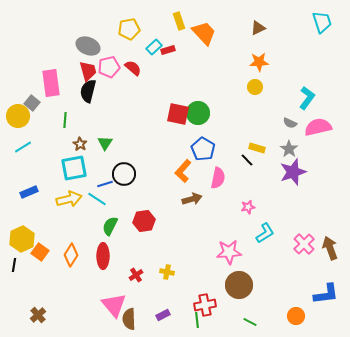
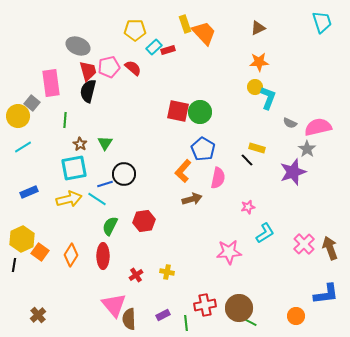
yellow rectangle at (179, 21): moved 6 px right, 3 px down
yellow pentagon at (129, 29): moved 6 px right, 1 px down; rotated 10 degrees clockwise
gray ellipse at (88, 46): moved 10 px left
cyan L-shape at (307, 98): moved 39 px left; rotated 15 degrees counterclockwise
green circle at (198, 113): moved 2 px right, 1 px up
red square at (178, 114): moved 3 px up
gray star at (289, 149): moved 18 px right
brown circle at (239, 285): moved 23 px down
green line at (197, 320): moved 11 px left, 3 px down
